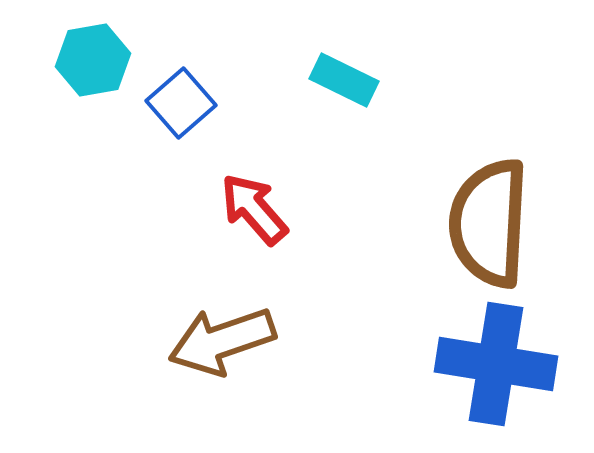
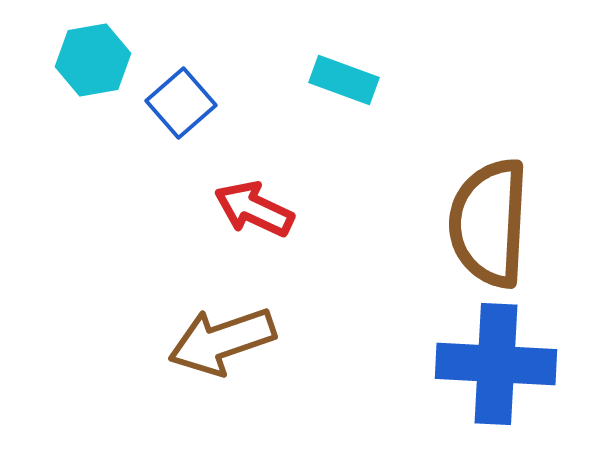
cyan rectangle: rotated 6 degrees counterclockwise
red arrow: rotated 24 degrees counterclockwise
blue cross: rotated 6 degrees counterclockwise
